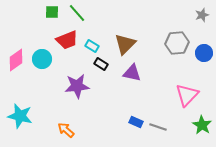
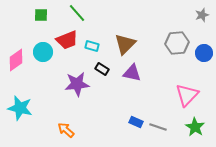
green square: moved 11 px left, 3 px down
cyan rectangle: rotated 16 degrees counterclockwise
cyan circle: moved 1 px right, 7 px up
black rectangle: moved 1 px right, 5 px down
purple star: moved 2 px up
cyan star: moved 8 px up
green star: moved 7 px left, 2 px down
